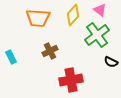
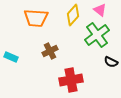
orange trapezoid: moved 2 px left
cyan rectangle: rotated 40 degrees counterclockwise
